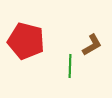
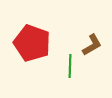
red pentagon: moved 6 px right, 2 px down; rotated 6 degrees clockwise
